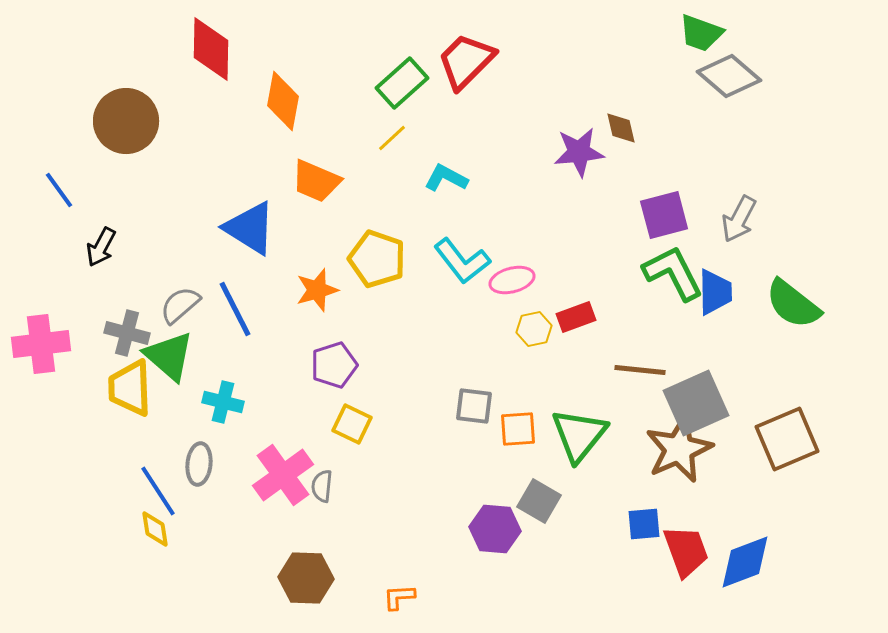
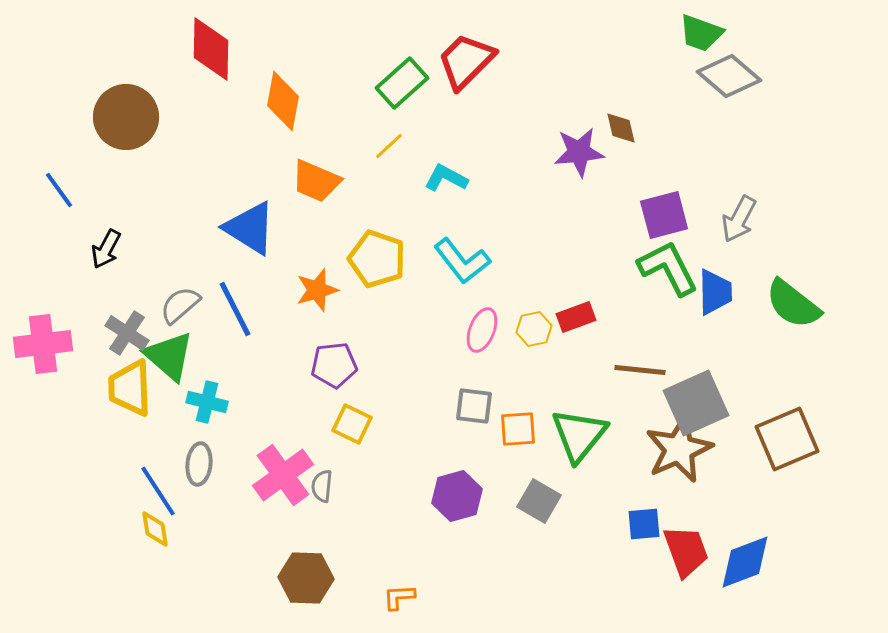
brown circle at (126, 121): moved 4 px up
yellow line at (392, 138): moved 3 px left, 8 px down
black arrow at (101, 247): moved 5 px right, 2 px down
green L-shape at (673, 273): moved 5 px left, 5 px up
pink ellipse at (512, 280): moved 30 px left, 50 px down; rotated 54 degrees counterclockwise
gray cross at (127, 333): rotated 18 degrees clockwise
pink cross at (41, 344): moved 2 px right
purple pentagon at (334, 365): rotated 12 degrees clockwise
cyan cross at (223, 402): moved 16 px left
purple hexagon at (495, 529): moved 38 px left, 33 px up; rotated 21 degrees counterclockwise
